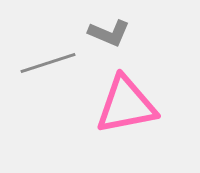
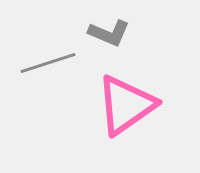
pink triangle: rotated 24 degrees counterclockwise
